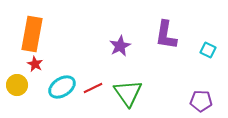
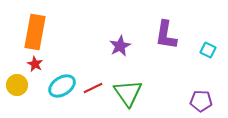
orange rectangle: moved 3 px right, 2 px up
cyan ellipse: moved 1 px up
